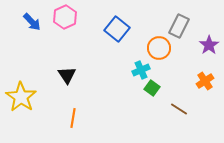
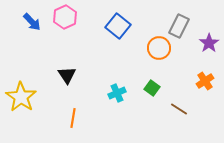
blue square: moved 1 px right, 3 px up
purple star: moved 2 px up
cyan cross: moved 24 px left, 23 px down
